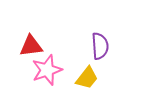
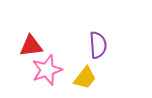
purple semicircle: moved 2 px left, 1 px up
yellow trapezoid: moved 2 px left
